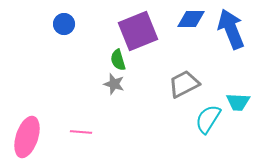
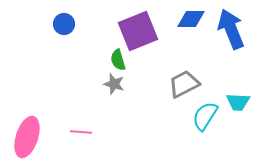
cyan semicircle: moved 3 px left, 3 px up
